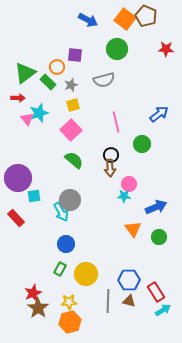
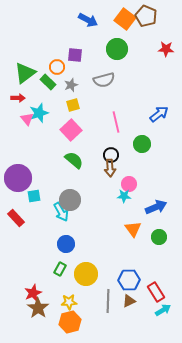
brown triangle at (129, 301): rotated 40 degrees counterclockwise
